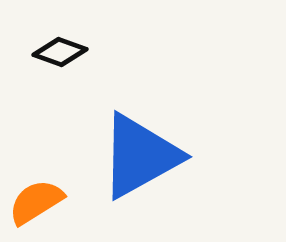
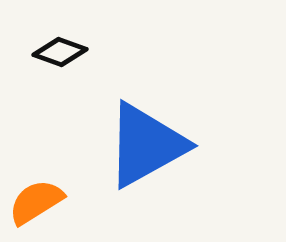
blue triangle: moved 6 px right, 11 px up
